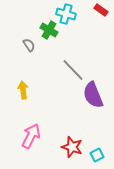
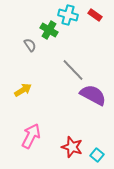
red rectangle: moved 6 px left, 5 px down
cyan cross: moved 2 px right, 1 px down
gray semicircle: moved 1 px right
yellow arrow: rotated 66 degrees clockwise
purple semicircle: rotated 140 degrees clockwise
cyan square: rotated 24 degrees counterclockwise
